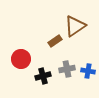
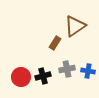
brown rectangle: moved 2 px down; rotated 24 degrees counterclockwise
red circle: moved 18 px down
